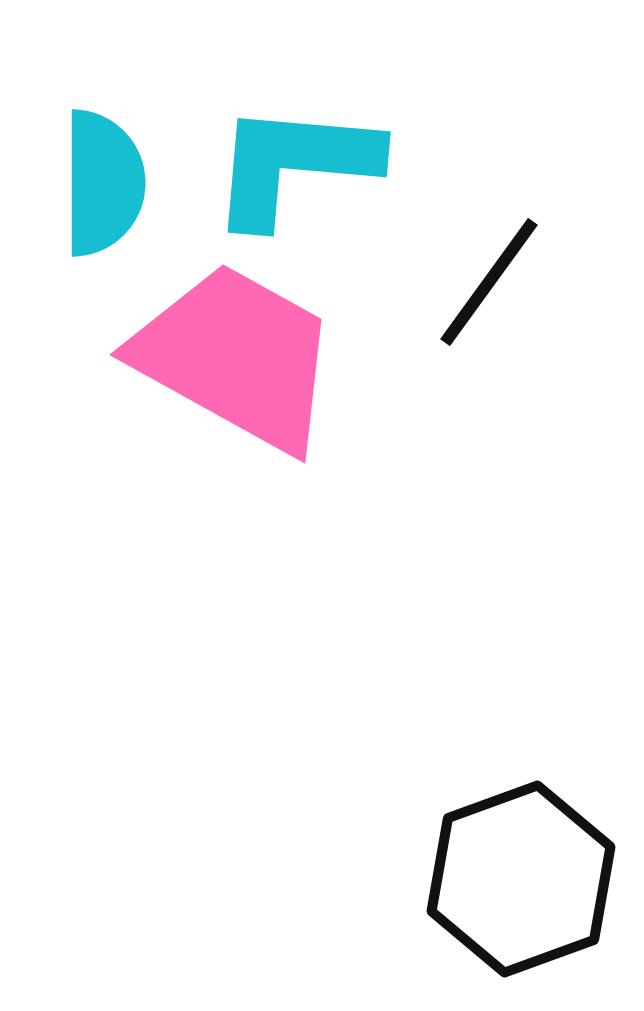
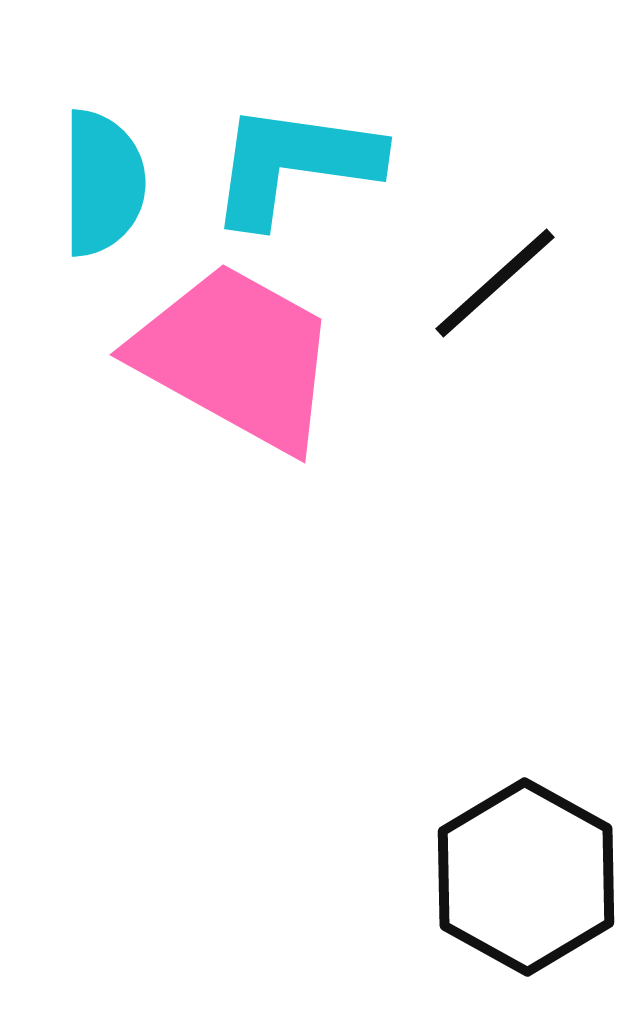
cyan L-shape: rotated 3 degrees clockwise
black line: moved 6 px right, 1 px down; rotated 12 degrees clockwise
black hexagon: moved 5 px right, 2 px up; rotated 11 degrees counterclockwise
